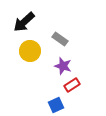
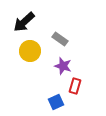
red rectangle: moved 3 px right, 1 px down; rotated 42 degrees counterclockwise
blue square: moved 3 px up
